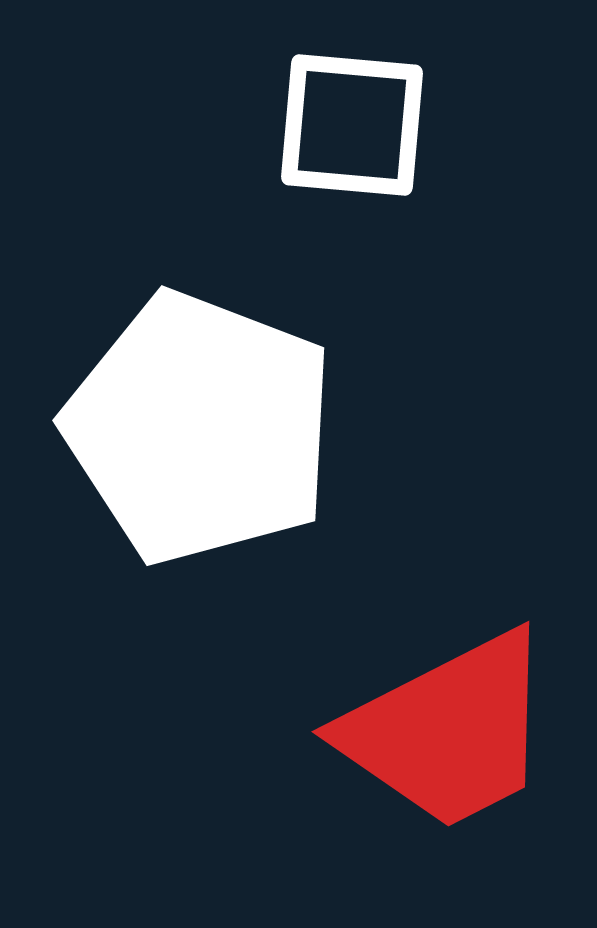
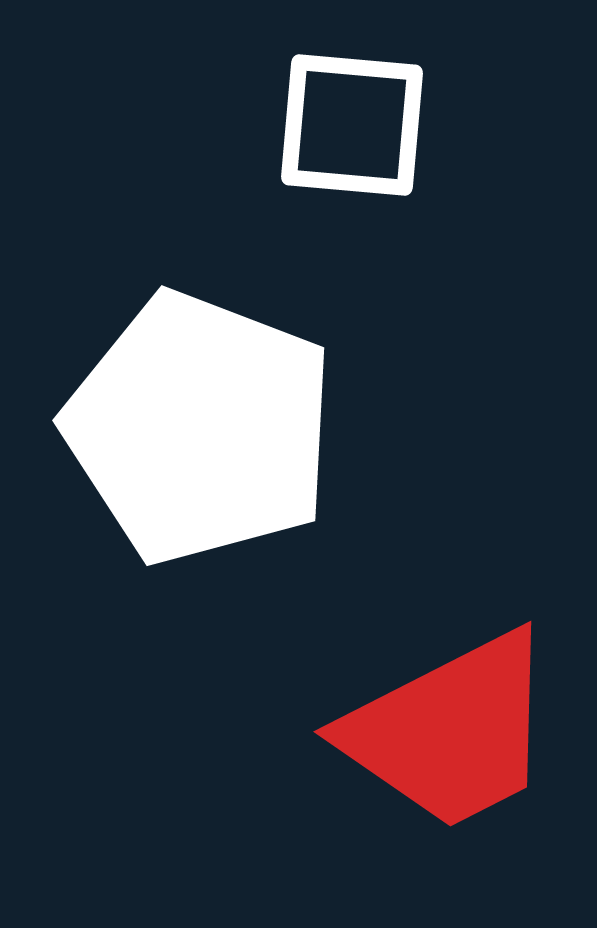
red trapezoid: moved 2 px right
